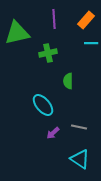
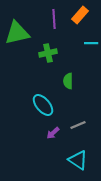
orange rectangle: moved 6 px left, 5 px up
gray line: moved 1 px left, 2 px up; rotated 35 degrees counterclockwise
cyan triangle: moved 2 px left, 1 px down
